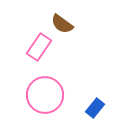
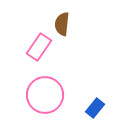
brown semicircle: rotated 60 degrees clockwise
